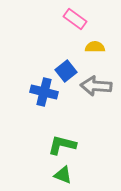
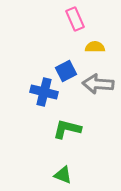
pink rectangle: rotated 30 degrees clockwise
blue square: rotated 10 degrees clockwise
gray arrow: moved 2 px right, 2 px up
green L-shape: moved 5 px right, 16 px up
